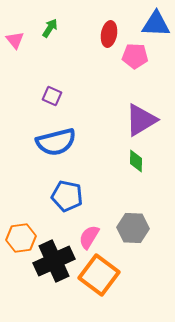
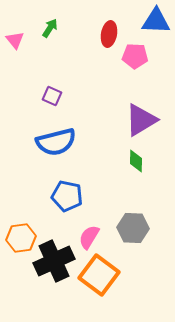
blue triangle: moved 3 px up
